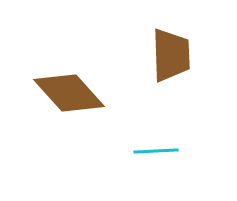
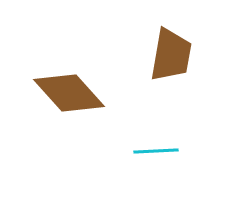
brown trapezoid: rotated 12 degrees clockwise
